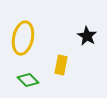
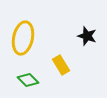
black star: rotated 12 degrees counterclockwise
yellow rectangle: rotated 42 degrees counterclockwise
